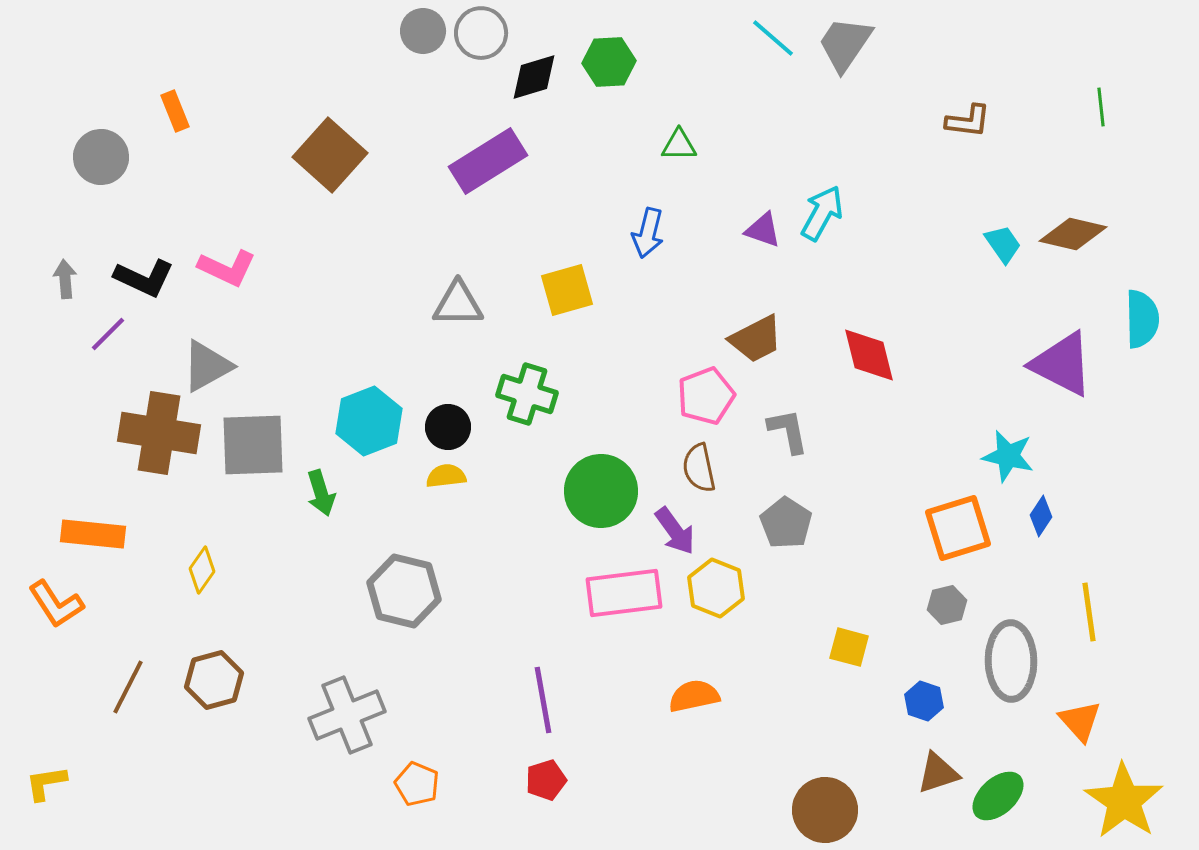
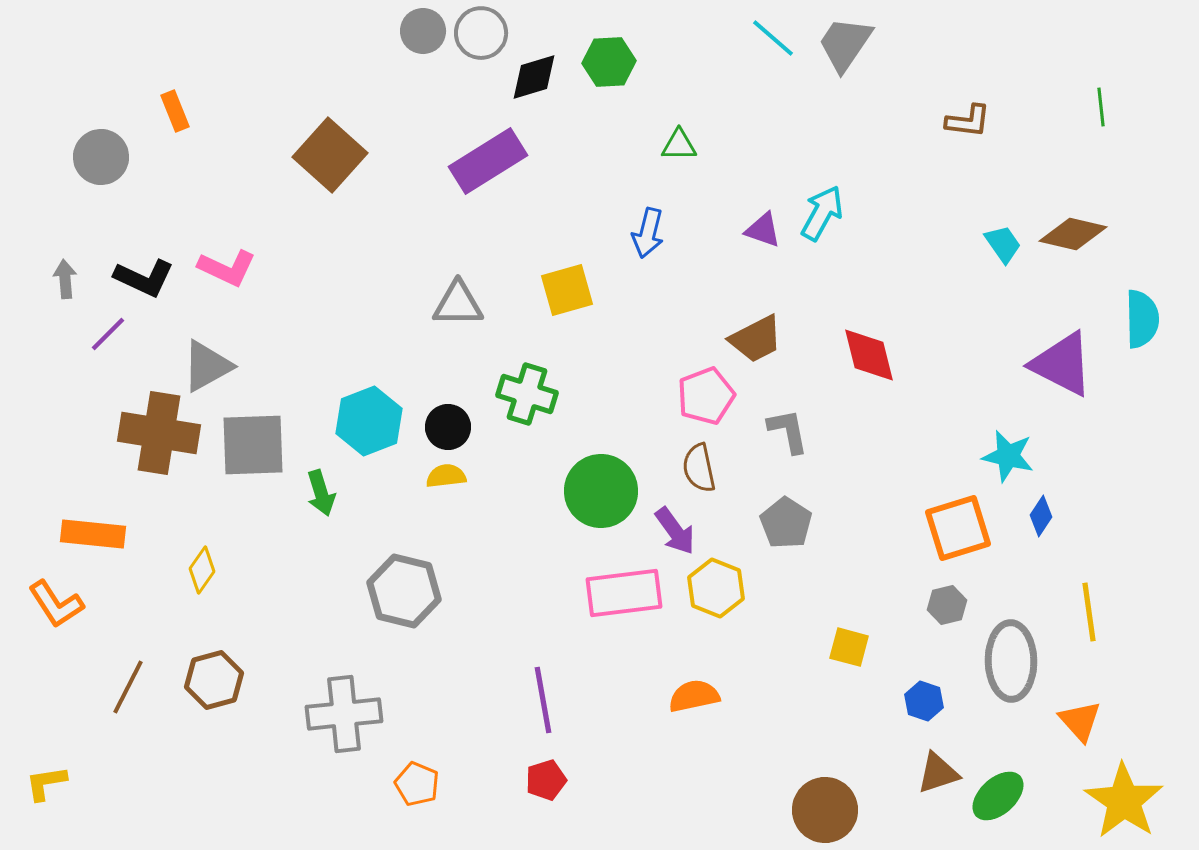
gray cross at (347, 715): moved 3 px left, 1 px up; rotated 16 degrees clockwise
